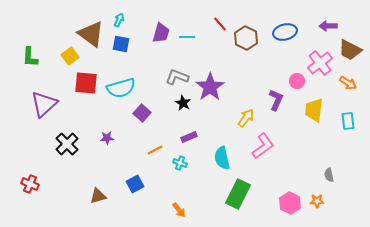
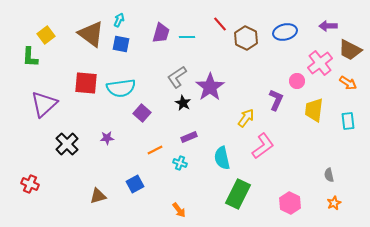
yellow square at (70, 56): moved 24 px left, 21 px up
gray L-shape at (177, 77): rotated 55 degrees counterclockwise
cyan semicircle at (121, 88): rotated 8 degrees clockwise
orange star at (317, 201): moved 17 px right, 2 px down; rotated 24 degrees counterclockwise
